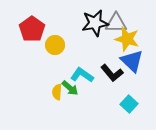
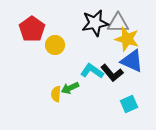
gray triangle: moved 2 px right
blue triangle: rotated 20 degrees counterclockwise
cyan L-shape: moved 10 px right, 4 px up
green arrow: rotated 114 degrees clockwise
yellow semicircle: moved 1 px left, 2 px down
cyan square: rotated 24 degrees clockwise
